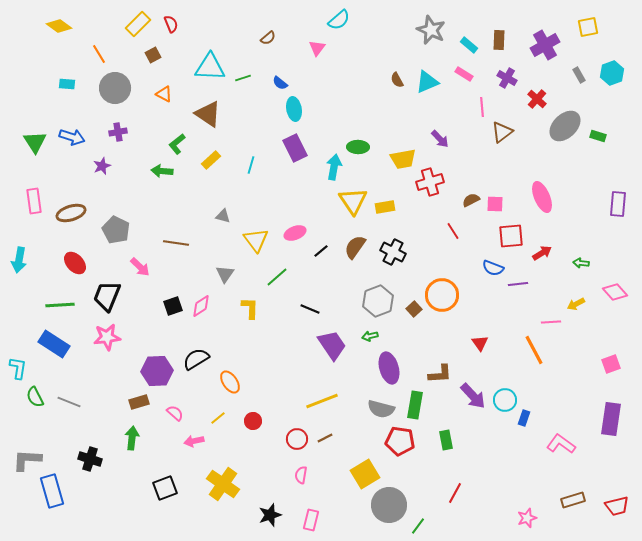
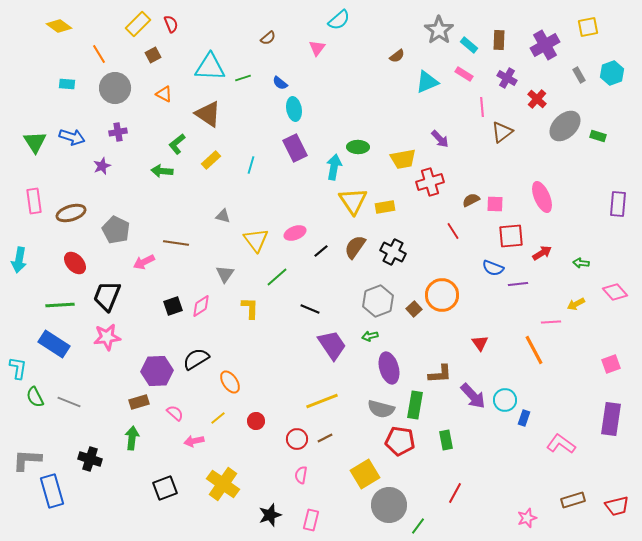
gray star at (431, 30): moved 8 px right; rotated 12 degrees clockwise
brown semicircle at (397, 80): moved 24 px up; rotated 98 degrees counterclockwise
pink arrow at (140, 267): moved 4 px right, 5 px up; rotated 110 degrees clockwise
red circle at (253, 421): moved 3 px right
